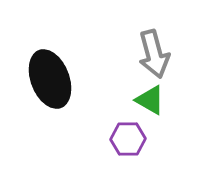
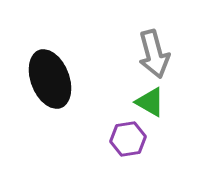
green triangle: moved 2 px down
purple hexagon: rotated 8 degrees counterclockwise
